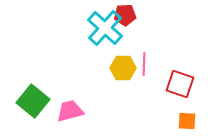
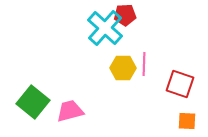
green square: moved 1 px down
